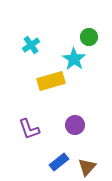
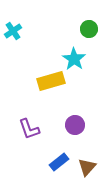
green circle: moved 8 px up
cyan cross: moved 18 px left, 14 px up
